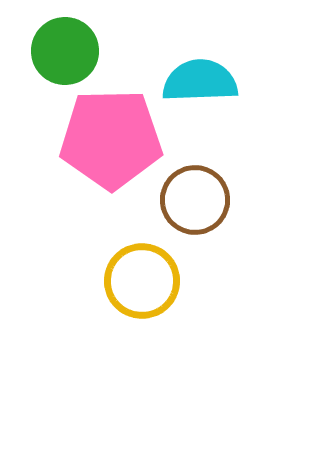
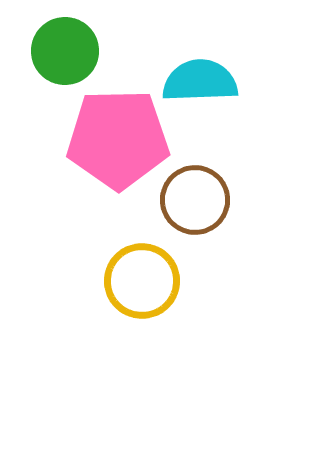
pink pentagon: moved 7 px right
